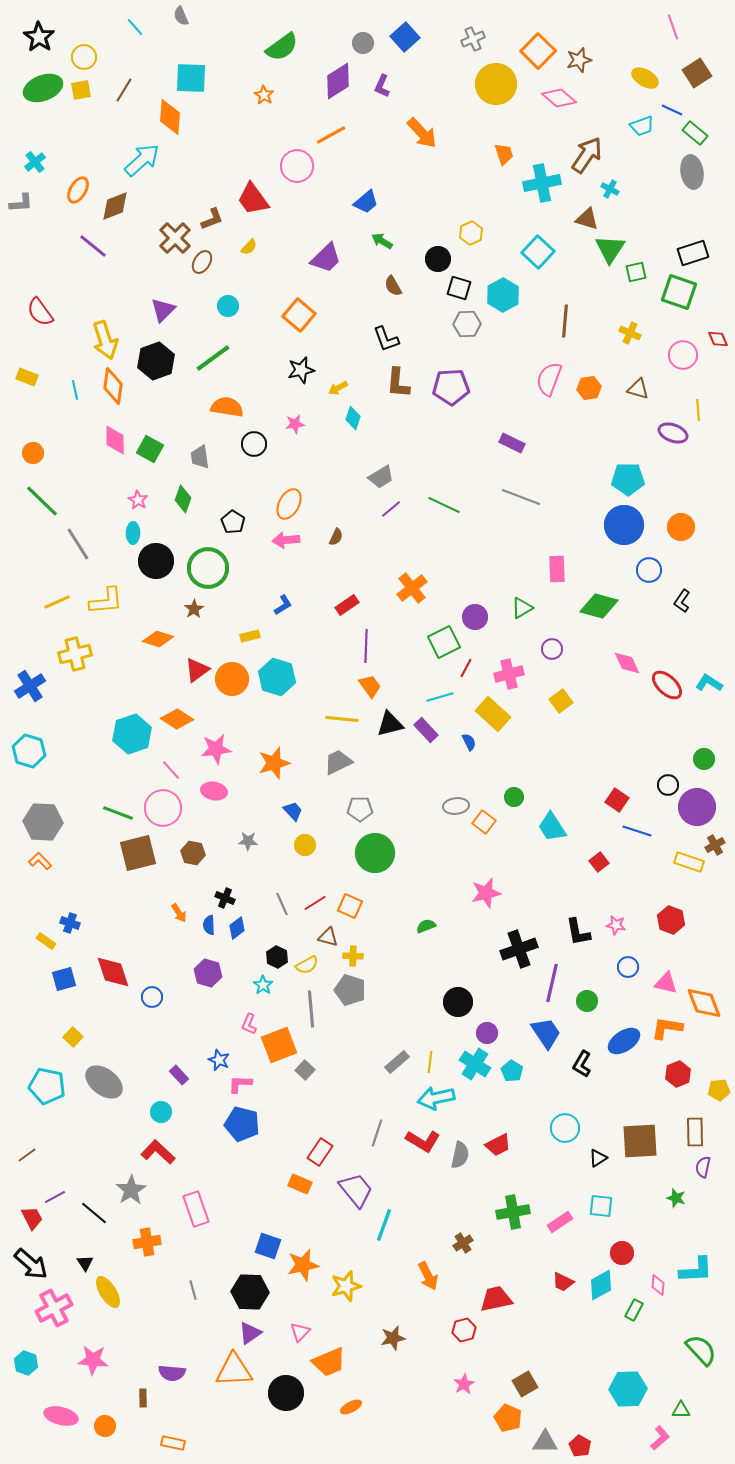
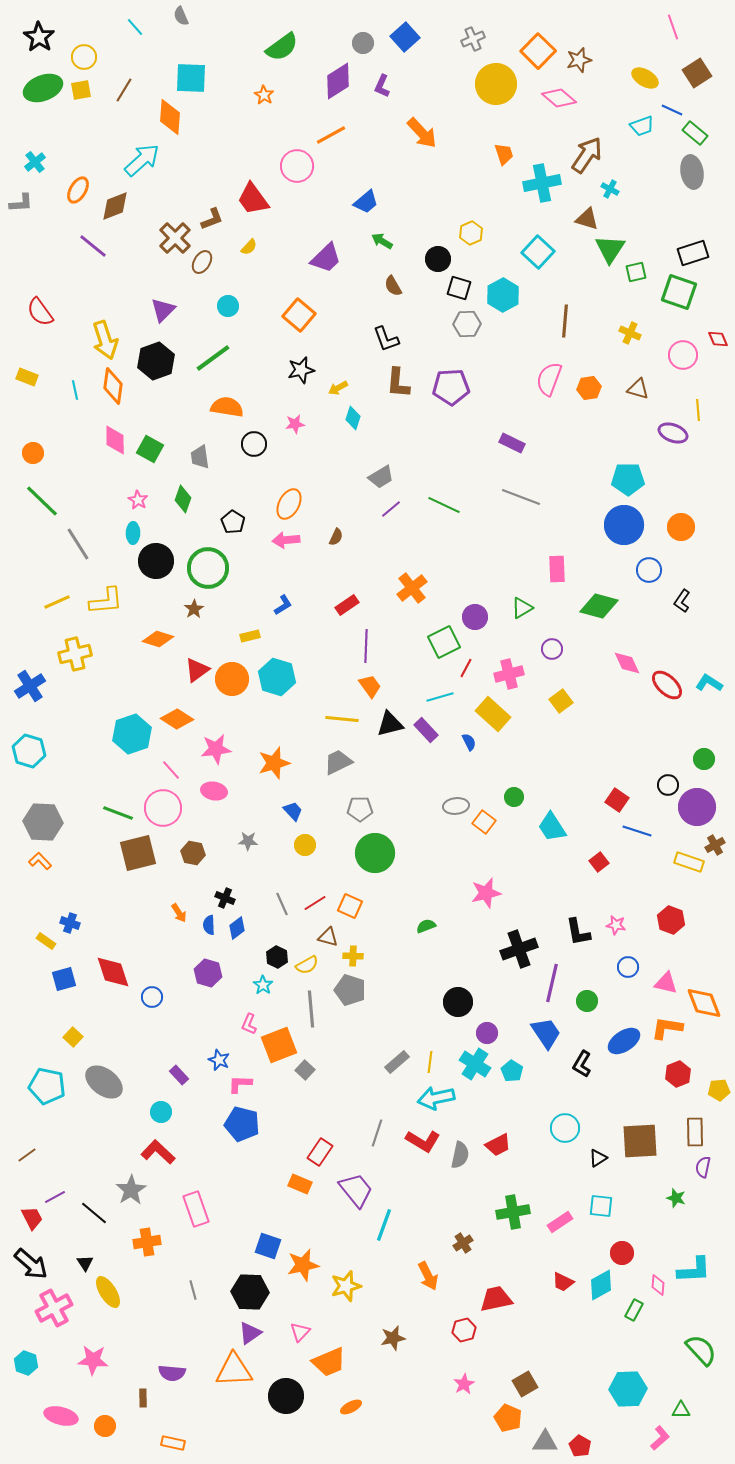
cyan L-shape at (696, 1270): moved 2 px left
black circle at (286, 1393): moved 3 px down
